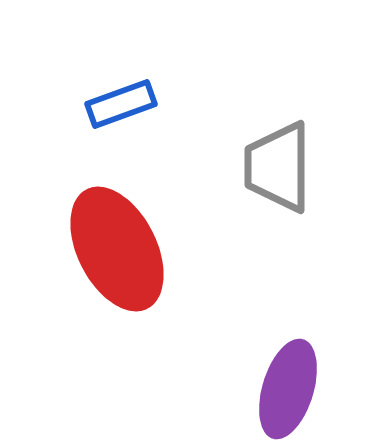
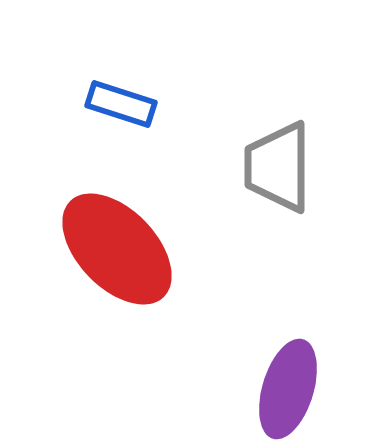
blue rectangle: rotated 38 degrees clockwise
red ellipse: rotated 17 degrees counterclockwise
